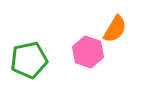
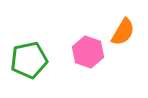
orange semicircle: moved 8 px right, 3 px down
